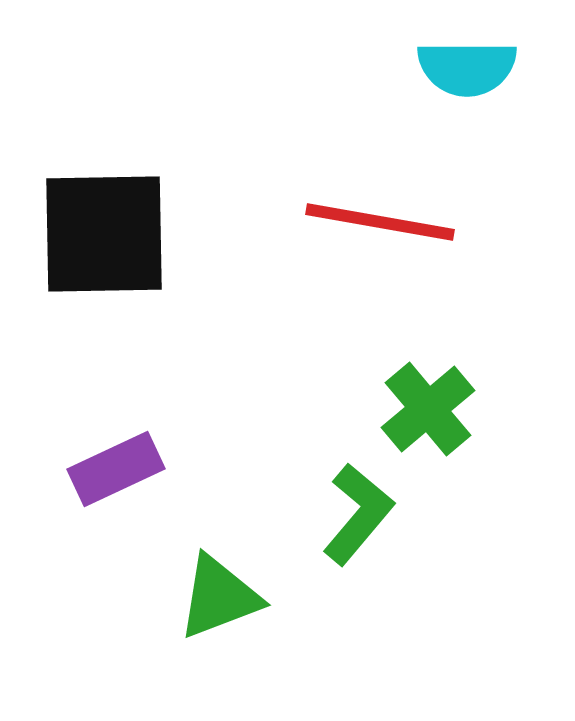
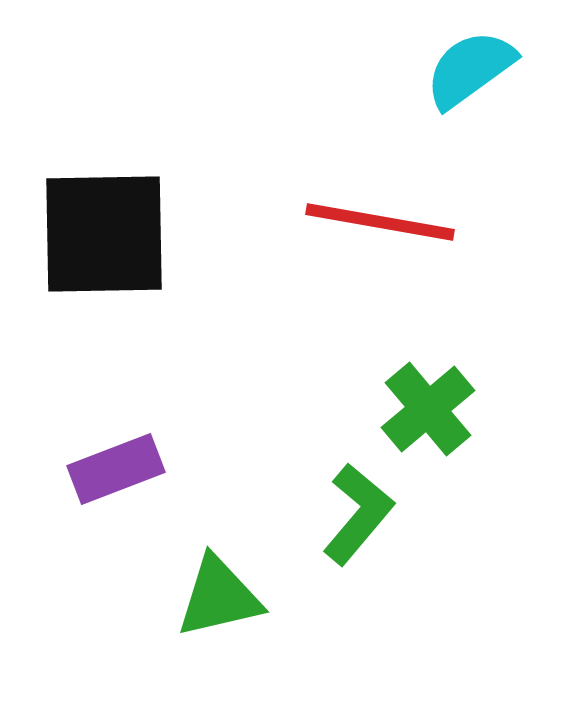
cyan semicircle: moved 3 px right, 1 px down; rotated 144 degrees clockwise
purple rectangle: rotated 4 degrees clockwise
green triangle: rotated 8 degrees clockwise
